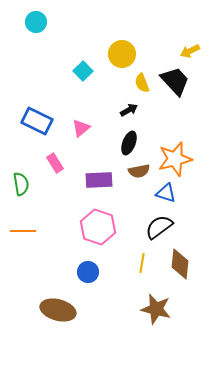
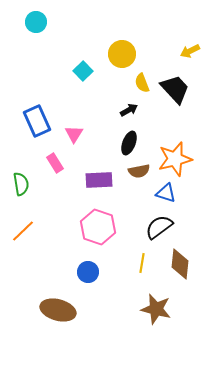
black trapezoid: moved 8 px down
blue rectangle: rotated 40 degrees clockwise
pink triangle: moved 7 px left, 6 px down; rotated 18 degrees counterclockwise
orange line: rotated 45 degrees counterclockwise
